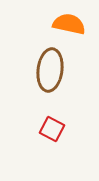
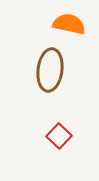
red square: moved 7 px right, 7 px down; rotated 15 degrees clockwise
